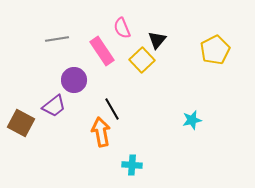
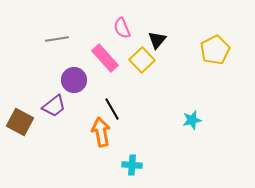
pink rectangle: moved 3 px right, 7 px down; rotated 8 degrees counterclockwise
brown square: moved 1 px left, 1 px up
